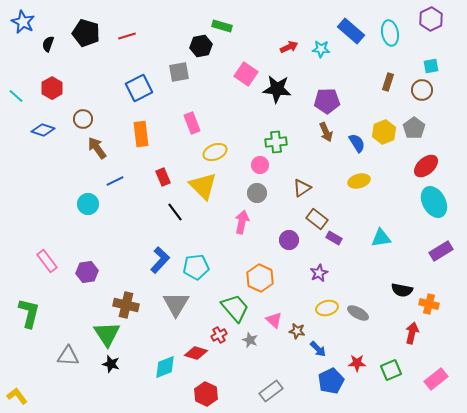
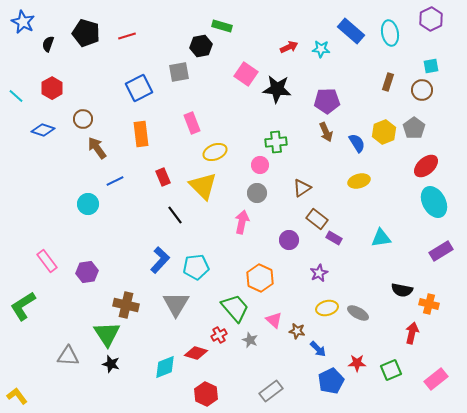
black line at (175, 212): moved 3 px down
green L-shape at (29, 313): moved 6 px left, 7 px up; rotated 136 degrees counterclockwise
